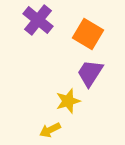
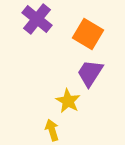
purple cross: moved 1 px left, 1 px up
yellow star: rotated 25 degrees counterclockwise
yellow arrow: moved 2 px right; rotated 100 degrees clockwise
